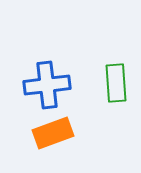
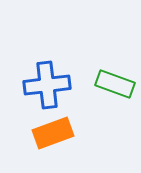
green rectangle: moved 1 px left, 1 px down; rotated 66 degrees counterclockwise
